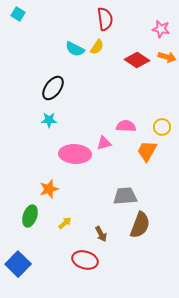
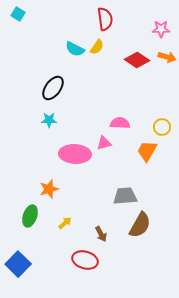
pink star: rotated 12 degrees counterclockwise
pink semicircle: moved 6 px left, 3 px up
brown semicircle: rotated 8 degrees clockwise
